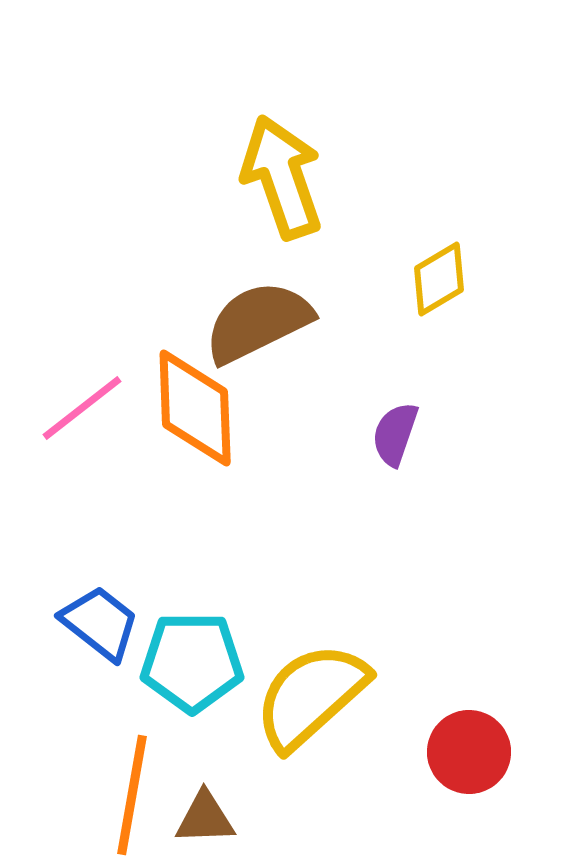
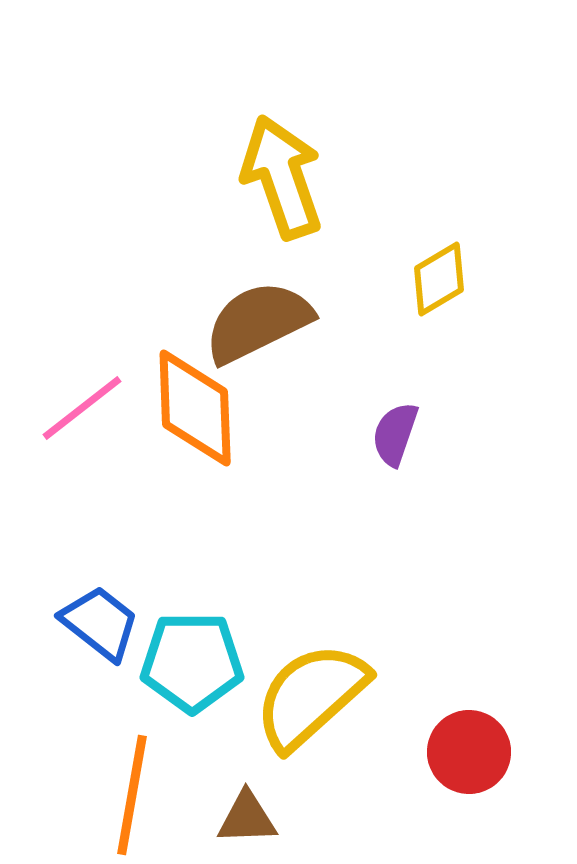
brown triangle: moved 42 px right
